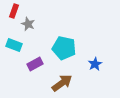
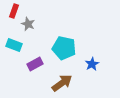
blue star: moved 3 px left
